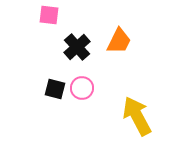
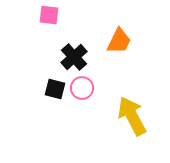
black cross: moved 3 px left, 10 px down
yellow arrow: moved 5 px left
